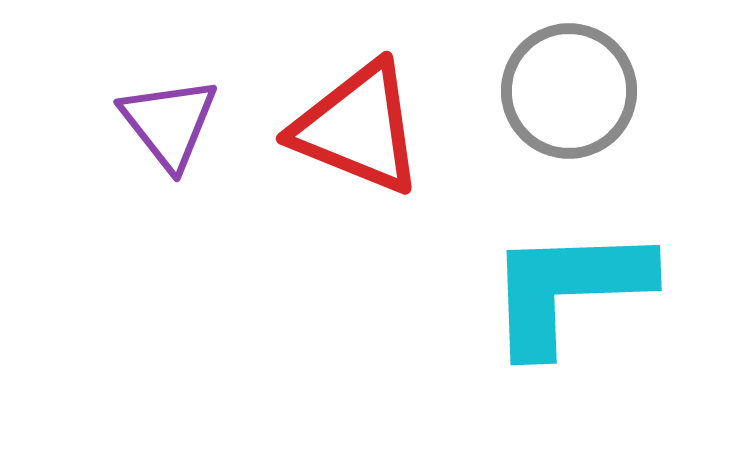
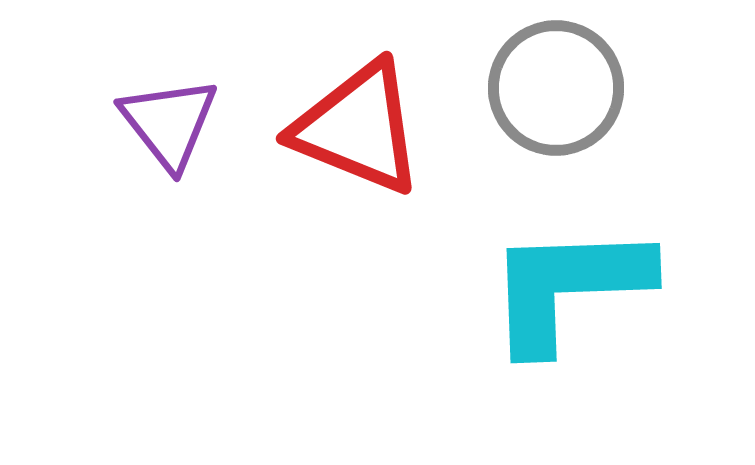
gray circle: moved 13 px left, 3 px up
cyan L-shape: moved 2 px up
